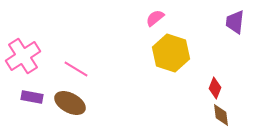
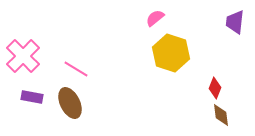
pink cross: rotated 12 degrees counterclockwise
brown ellipse: rotated 36 degrees clockwise
